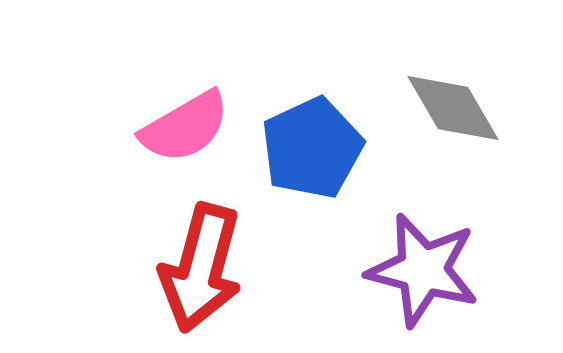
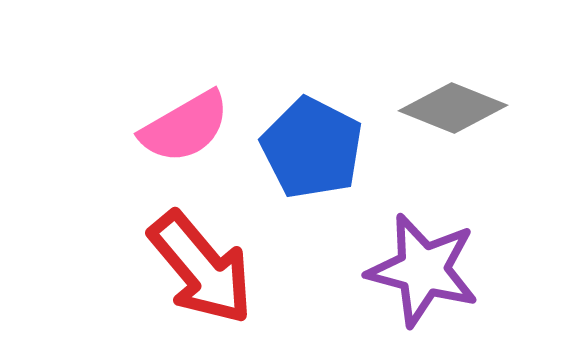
gray diamond: rotated 38 degrees counterclockwise
blue pentagon: rotated 20 degrees counterclockwise
red arrow: rotated 55 degrees counterclockwise
